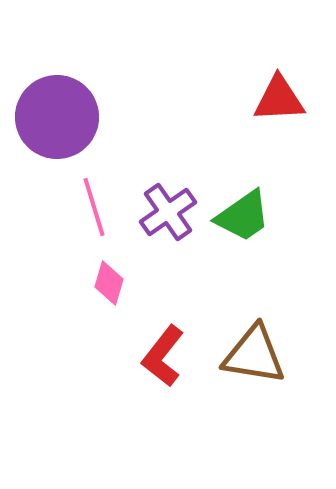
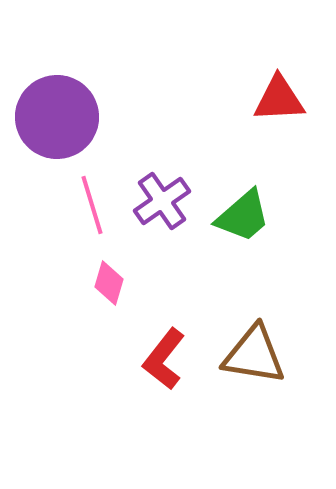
pink line: moved 2 px left, 2 px up
purple cross: moved 6 px left, 11 px up
green trapezoid: rotated 6 degrees counterclockwise
red L-shape: moved 1 px right, 3 px down
